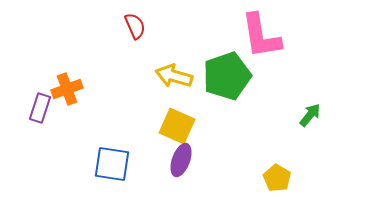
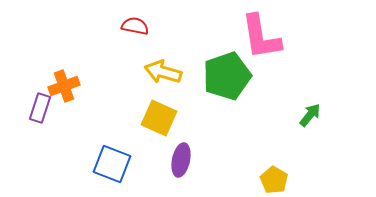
red semicircle: rotated 56 degrees counterclockwise
pink L-shape: moved 1 px down
yellow arrow: moved 11 px left, 4 px up
orange cross: moved 3 px left, 3 px up
yellow square: moved 18 px left, 8 px up
purple ellipse: rotated 8 degrees counterclockwise
blue square: rotated 12 degrees clockwise
yellow pentagon: moved 3 px left, 2 px down
